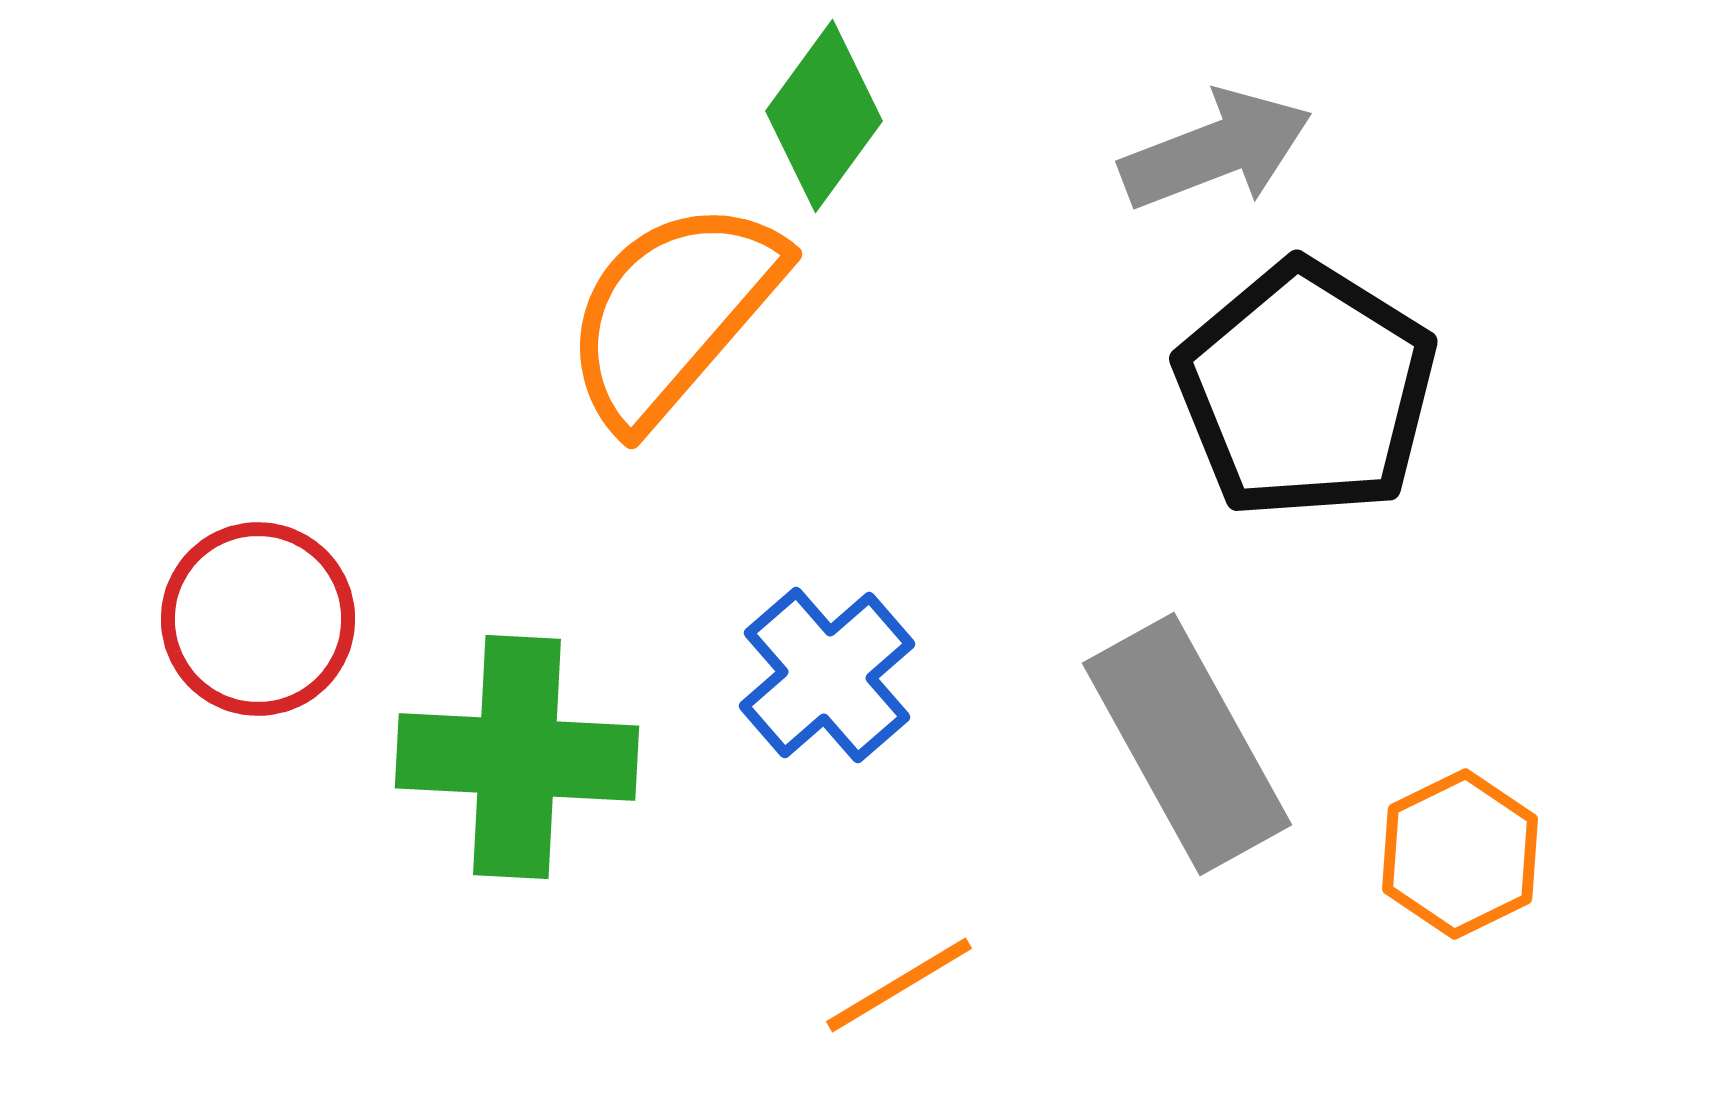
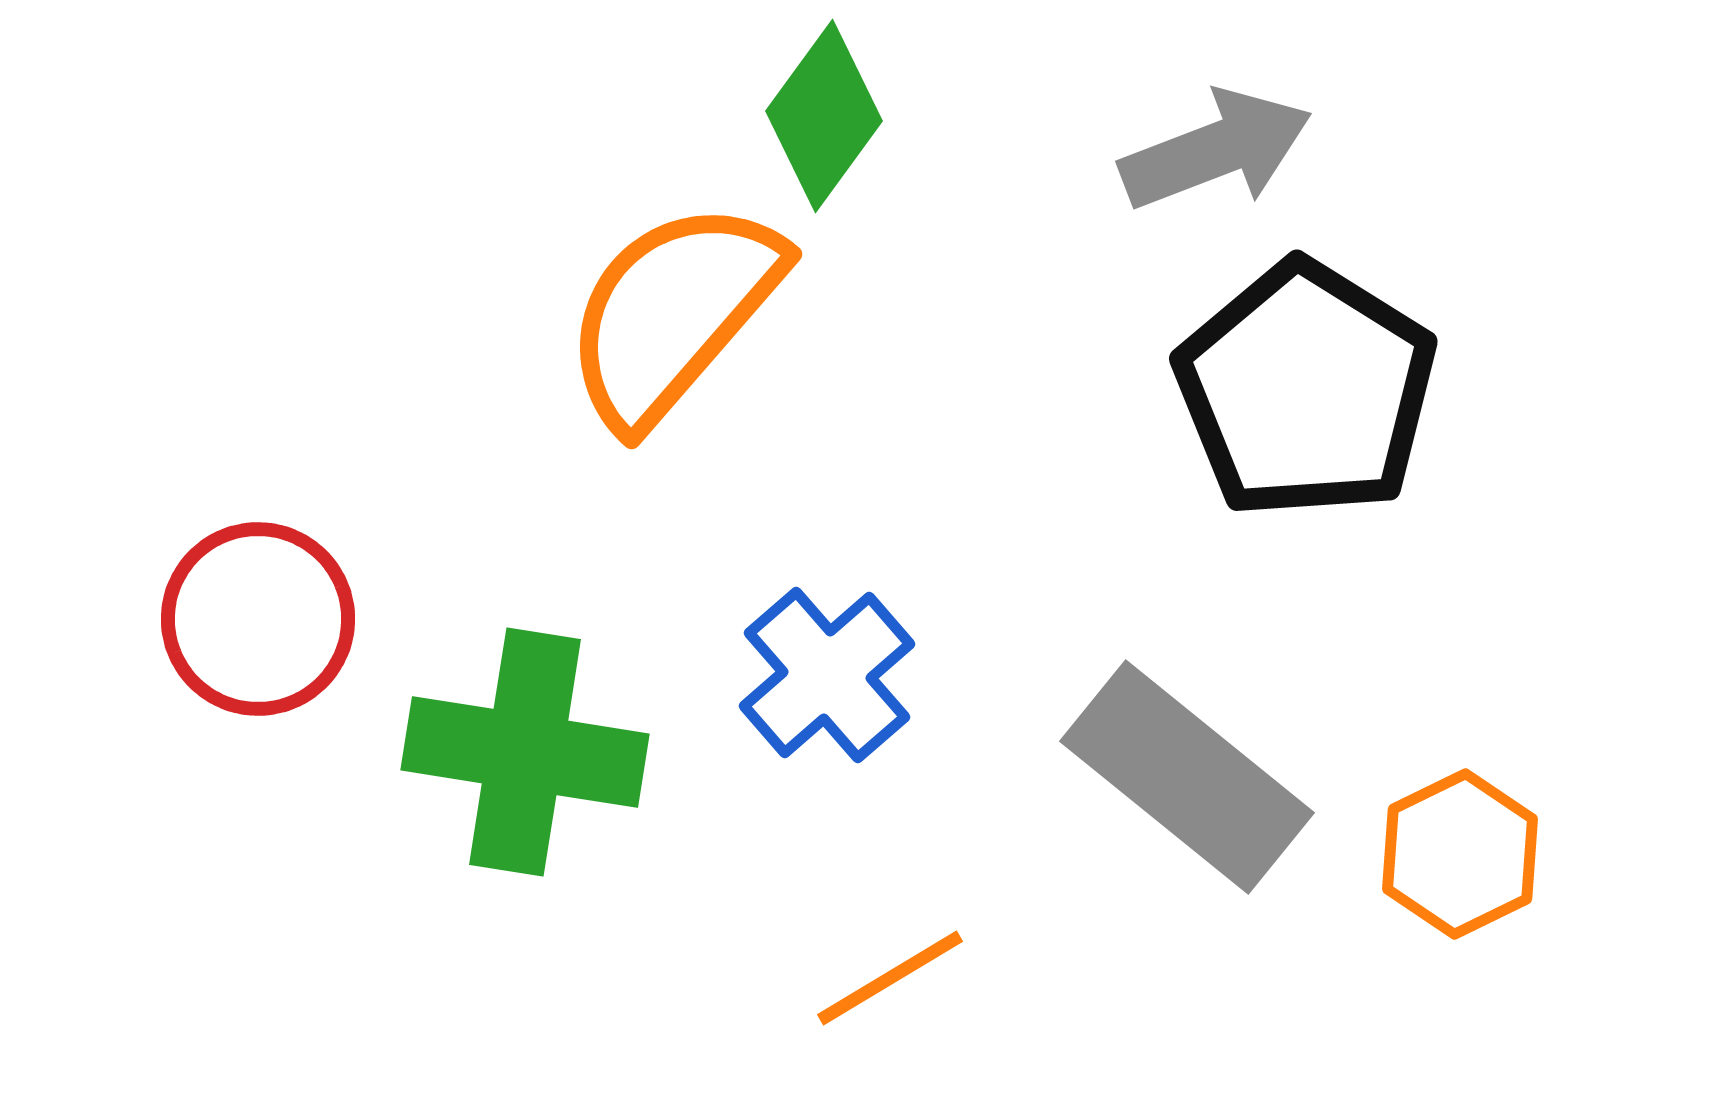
gray rectangle: moved 33 px down; rotated 22 degrees counterclockwise
green cross: moved 8 px right, 5 px up; rotated 6 degrees clockwise
orange line: moved 9 px left, 7 px up
